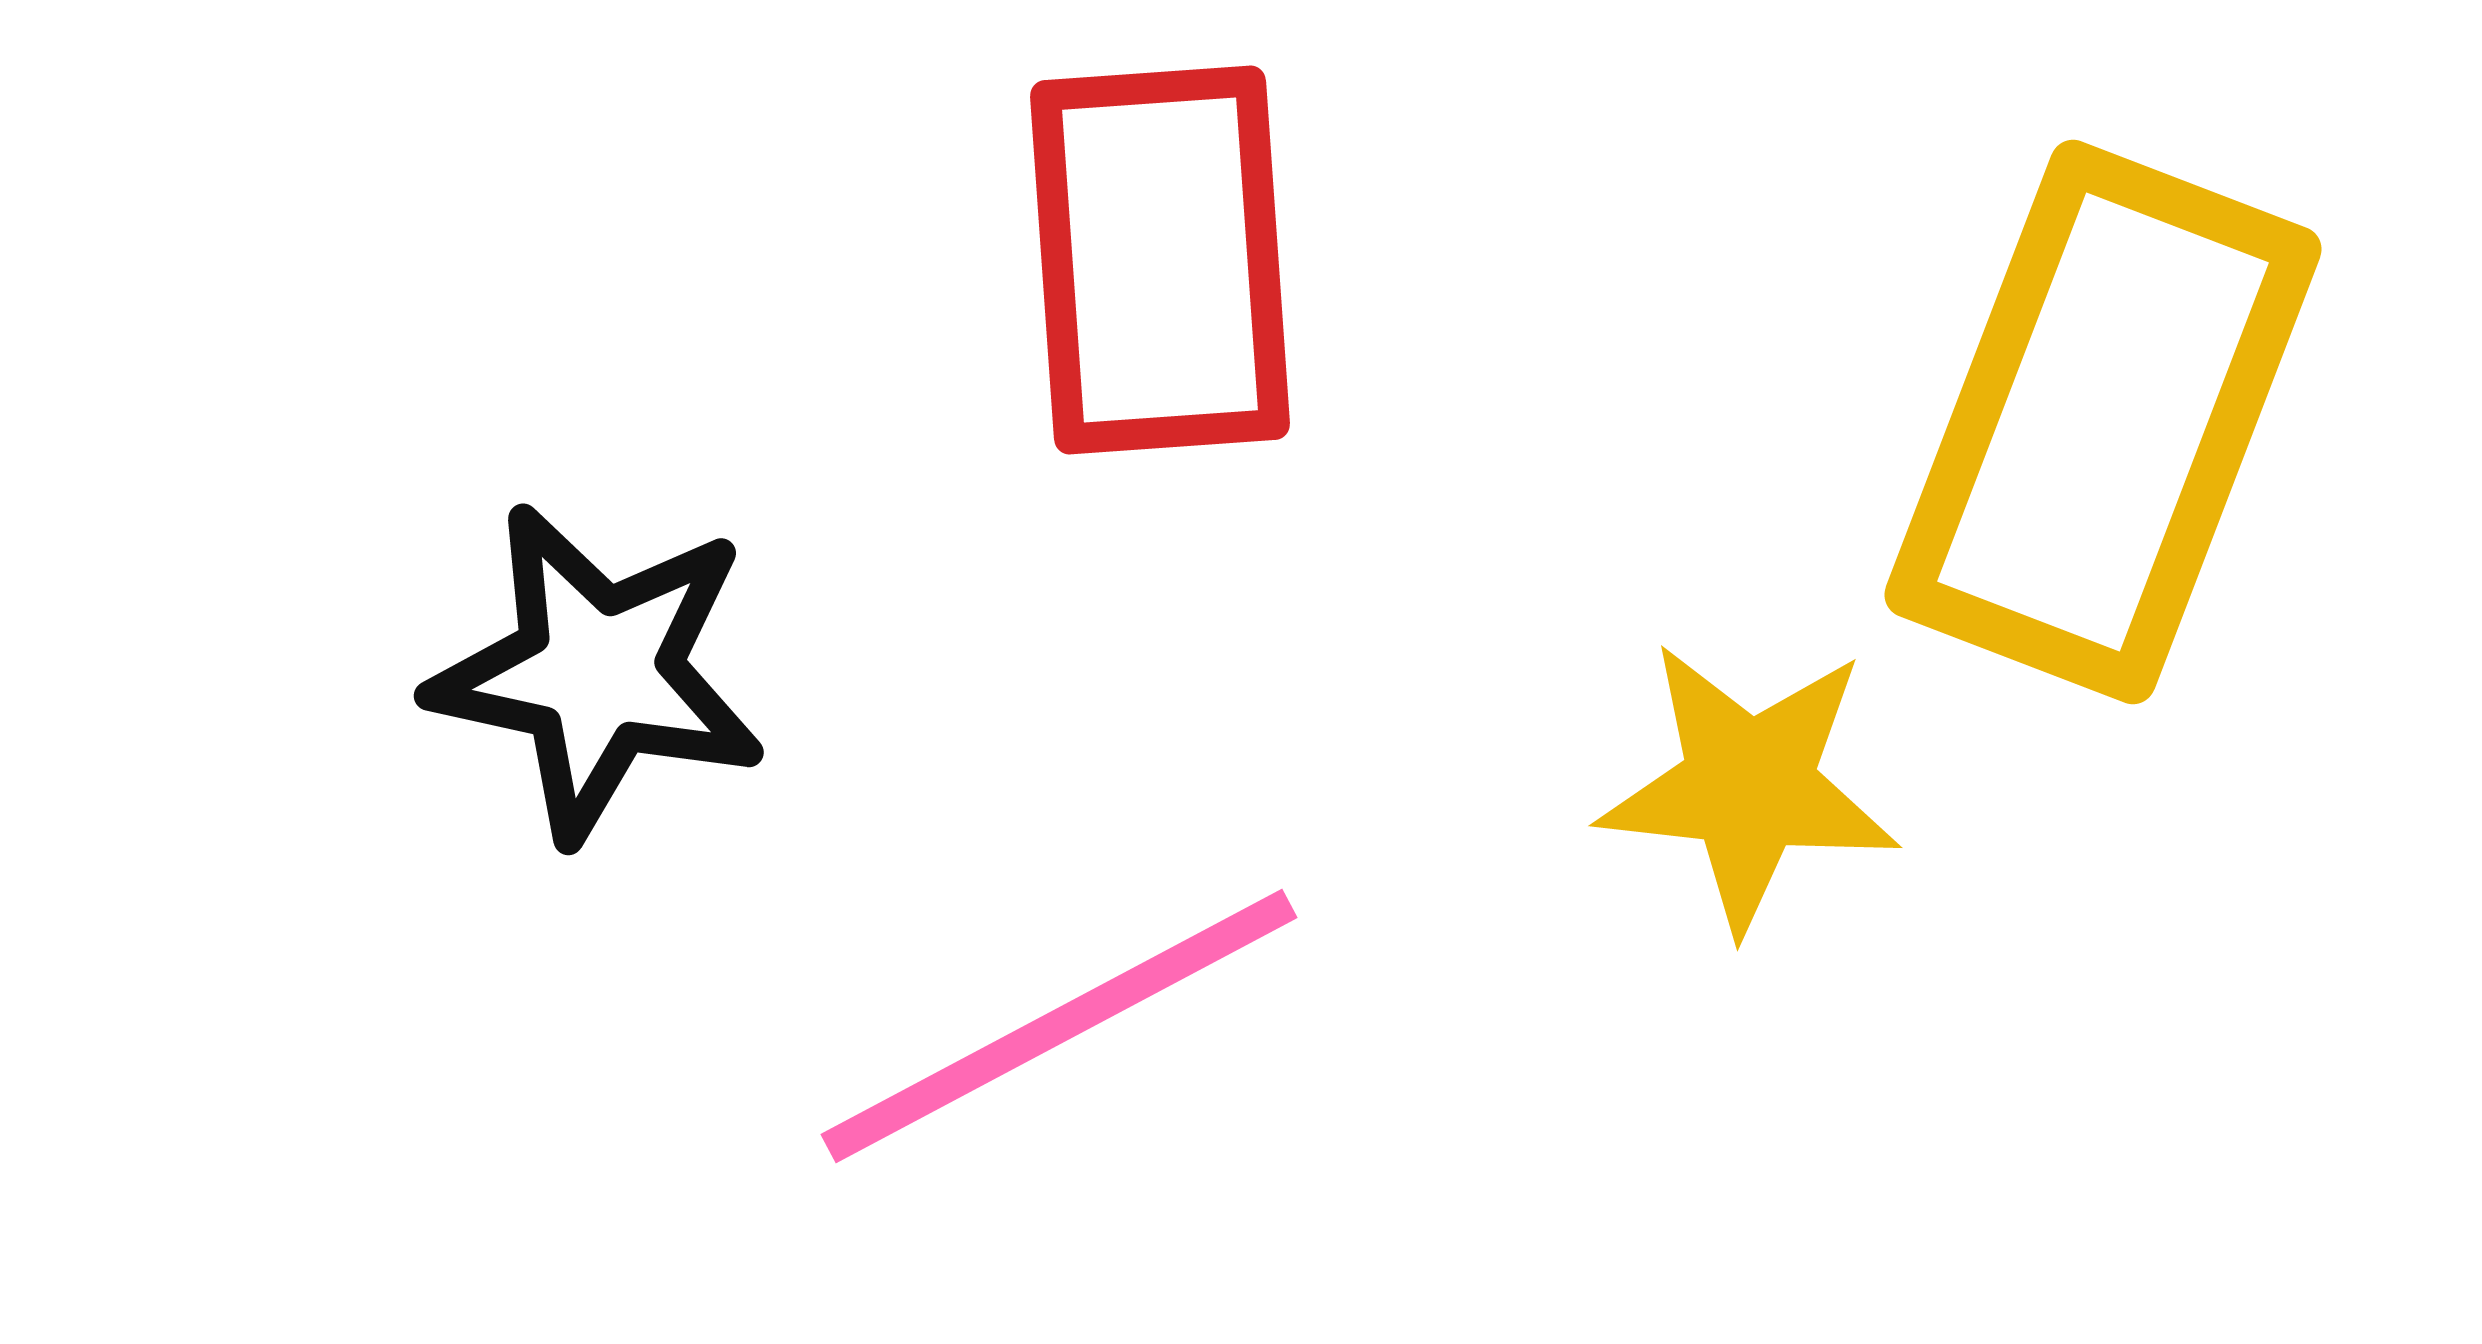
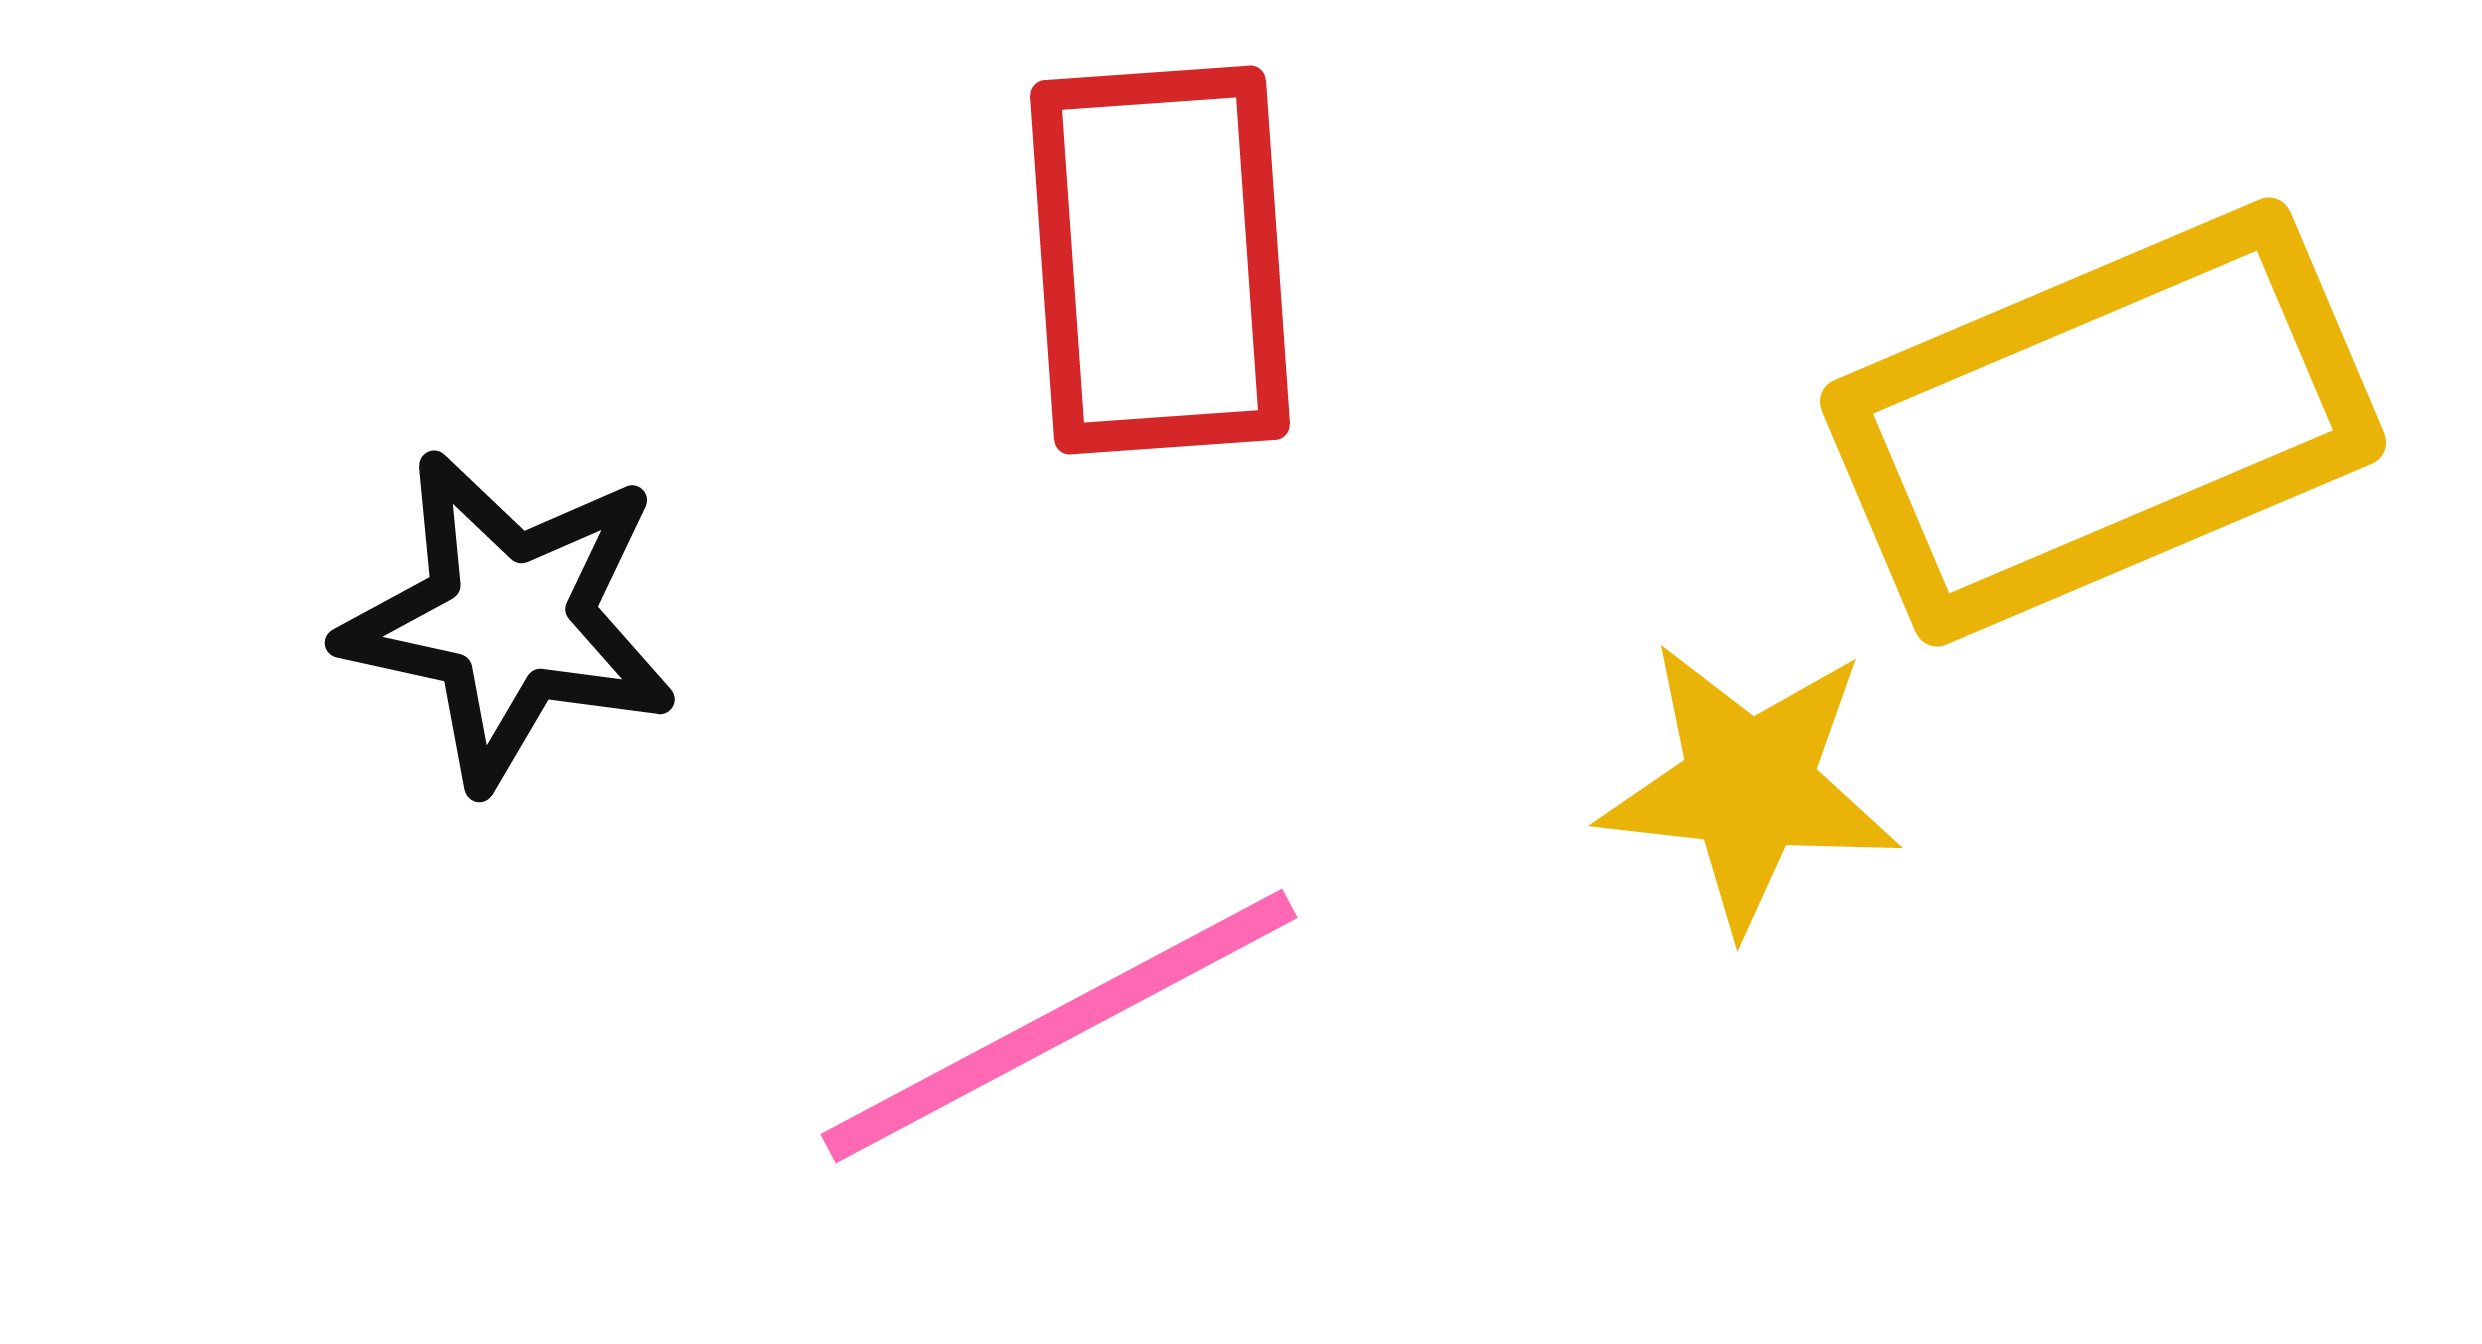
yellow rectangle: rotated 46 degrees clockwise
black star: moved 89 px left, 53 px up
